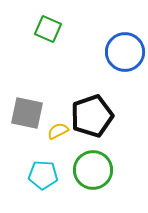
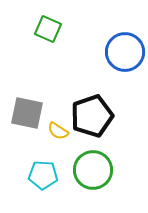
yellow semicircle: rotated 120 degrees counterclockwise
